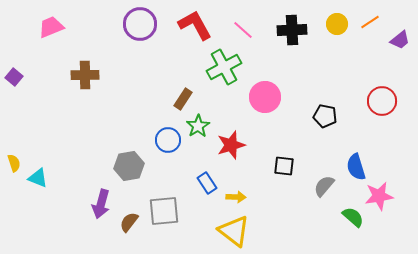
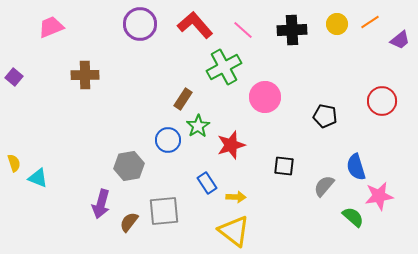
red L-shape: rotated 12 degrees counterclockwise
